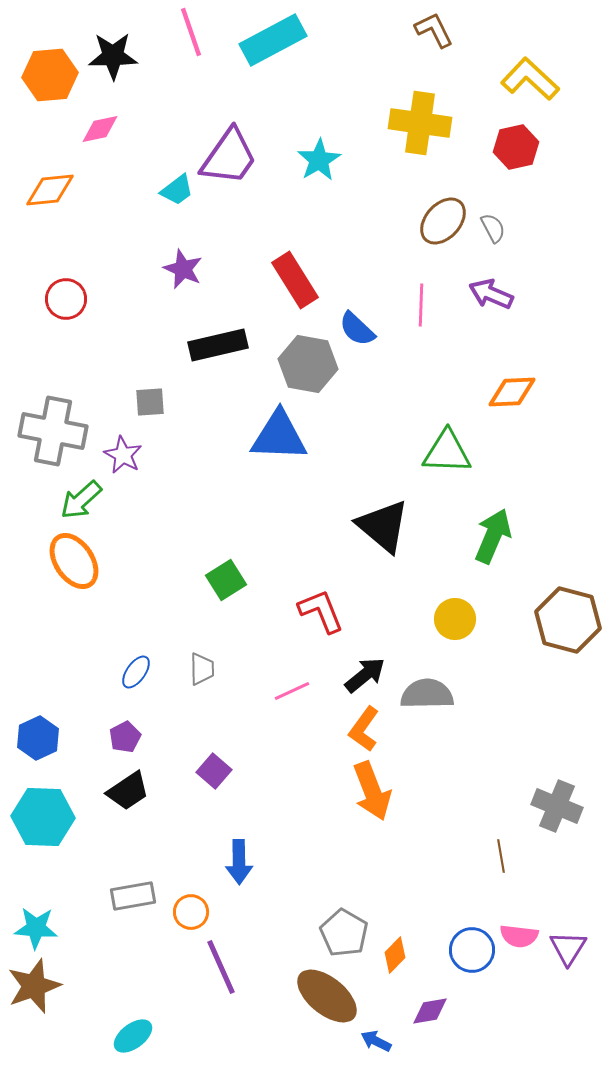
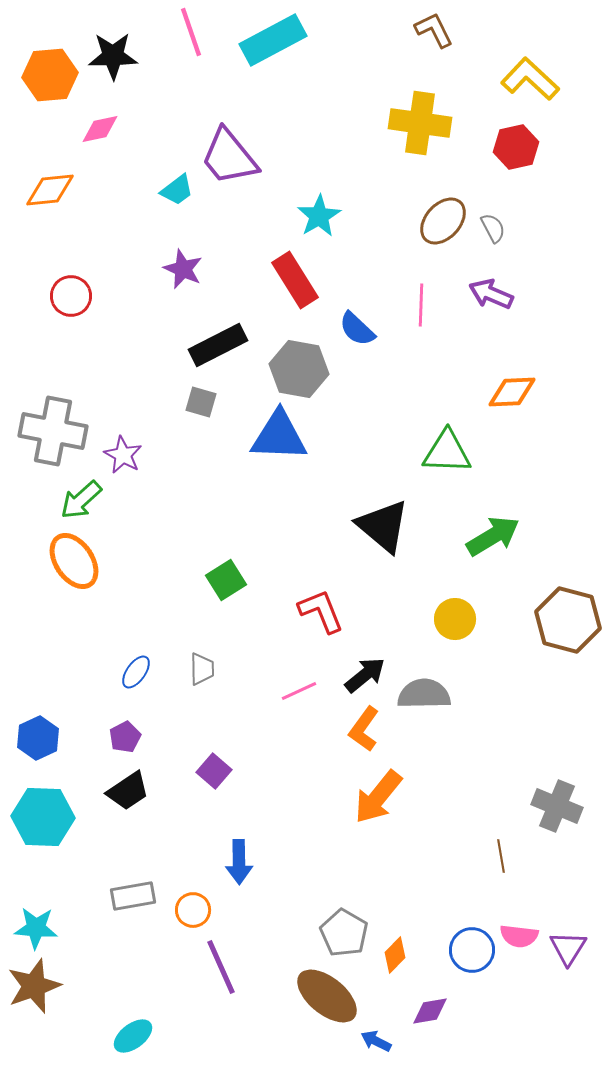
purple trapezoid at (229, 157): rotated 106 degrees clockwise
cyan star at (319, 160): moved 56 px down
red circle at (66, 299): moved 5 px right, 3 px up
black rectangle at (218, 345): rotated 14 degrees counterclockwise
gray hexagon at (308, 364): moved 9 px left, 5 px down
gray square at (150, 402): moved 51 px right; rotated 20 degrees clockwise
green arrow at (493, 536): rotated 36 degrees clockwise
pink line at (292, 691): moved 7 px right
gray semicircle at (427, 694): moved 3 px left
orange arrow at (372, 791): moved 6 px right, 6 px down; rotated 60 degrees clockwise
orange circle at (191, 912): moved 2 px right, 2 px up
